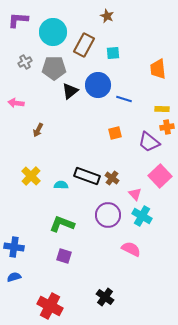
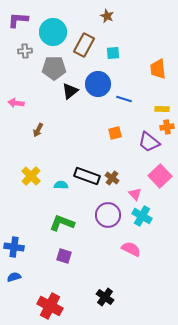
gray cross: moved 11 px up; rotated 24 degrees clockwise
blue circle: moved 1 px up
green L-shape: moved 1 px up
